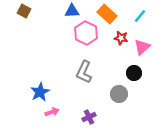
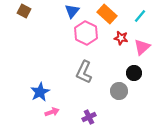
blue triangle: rotated 49 degrees counterclockwise
gray circle: moved 3 px up
